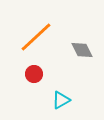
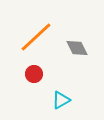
gray diamond: moved 5 px left, 2 px up
